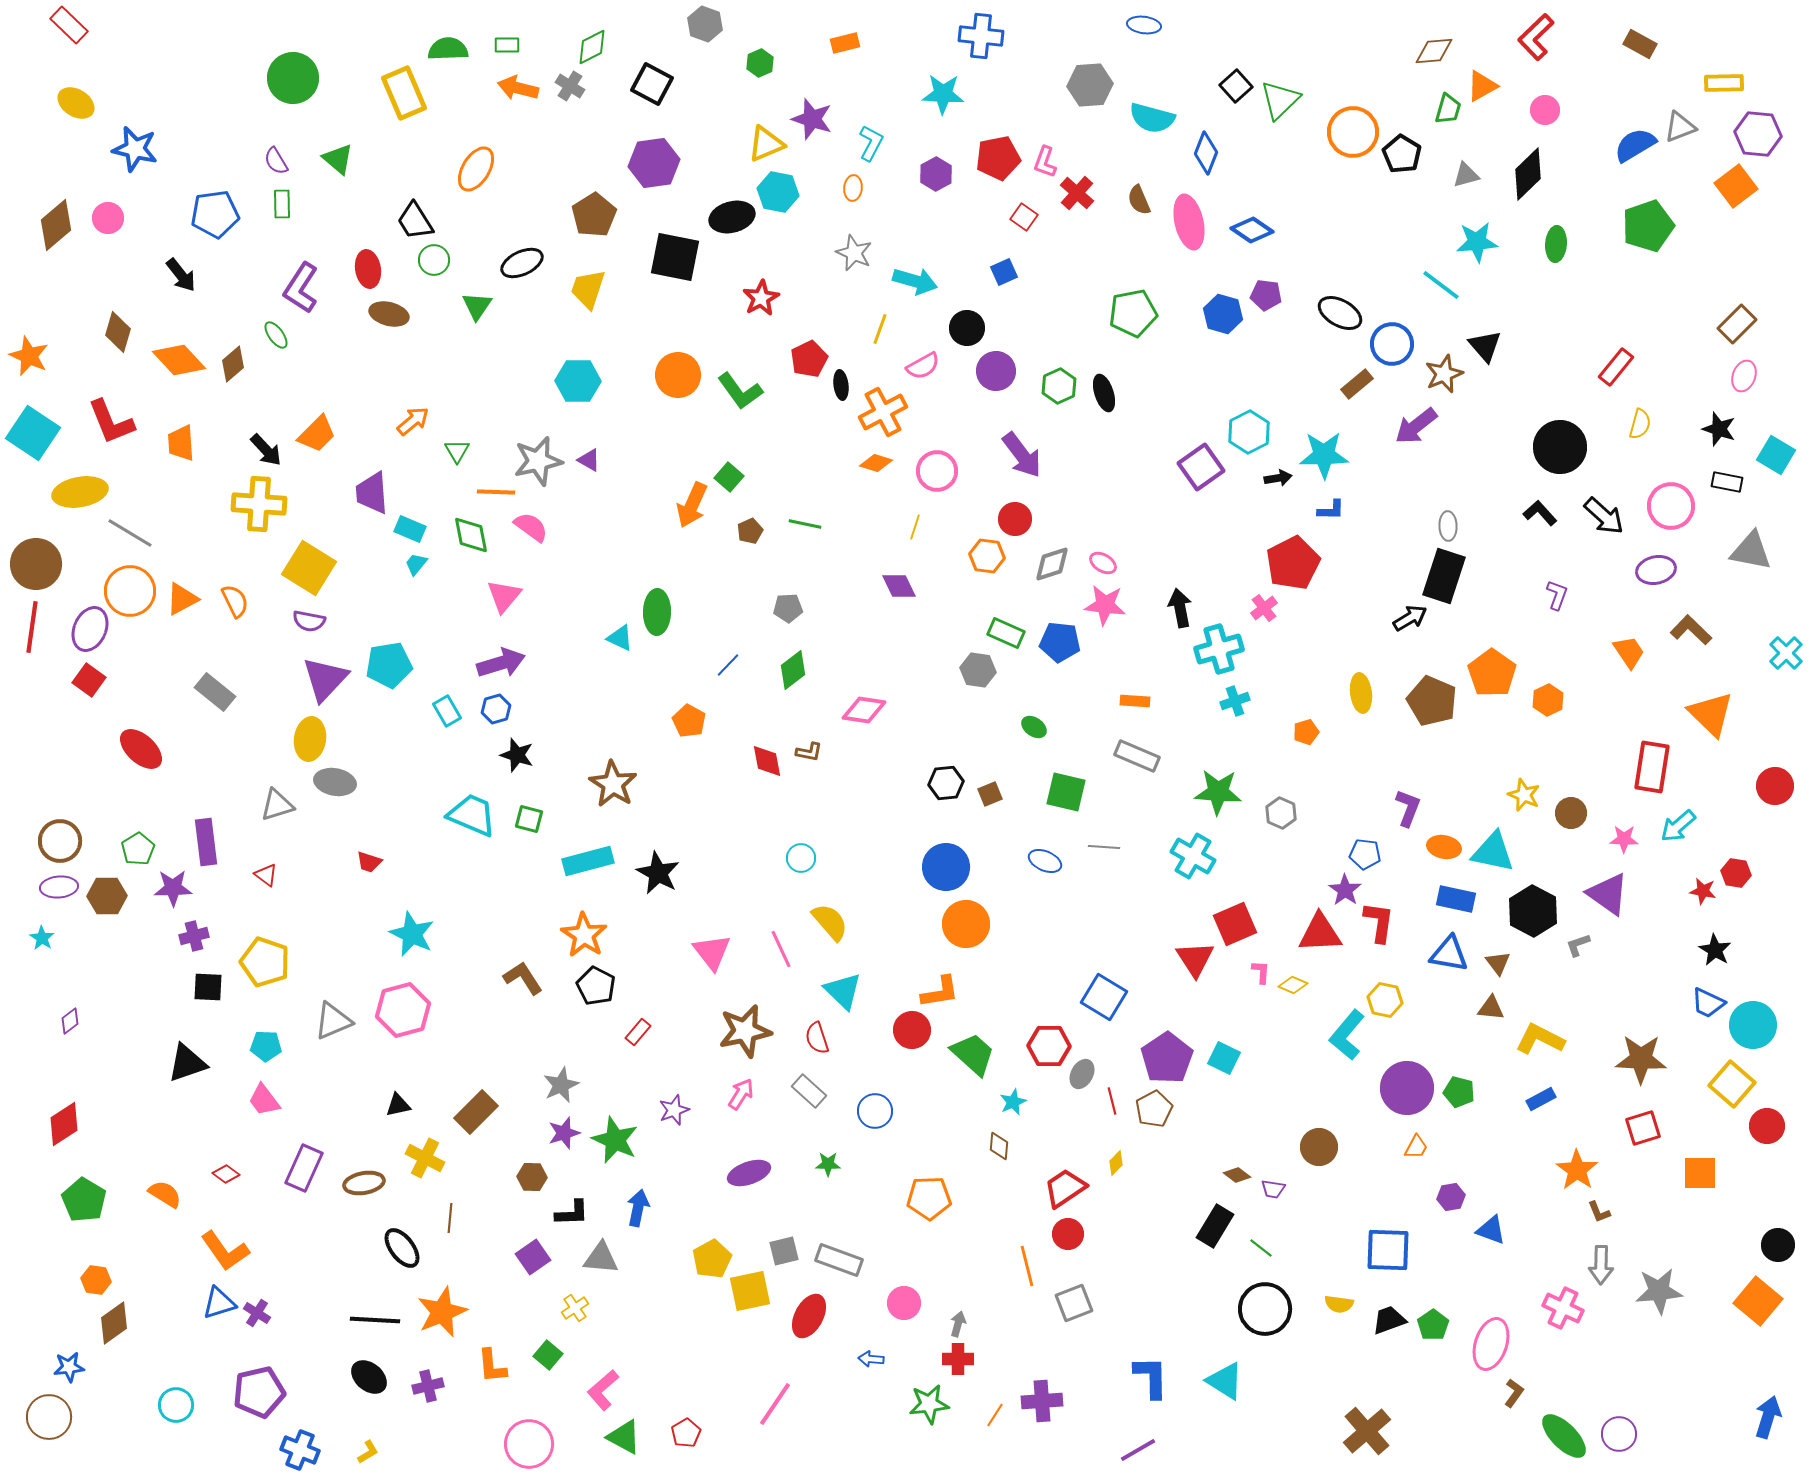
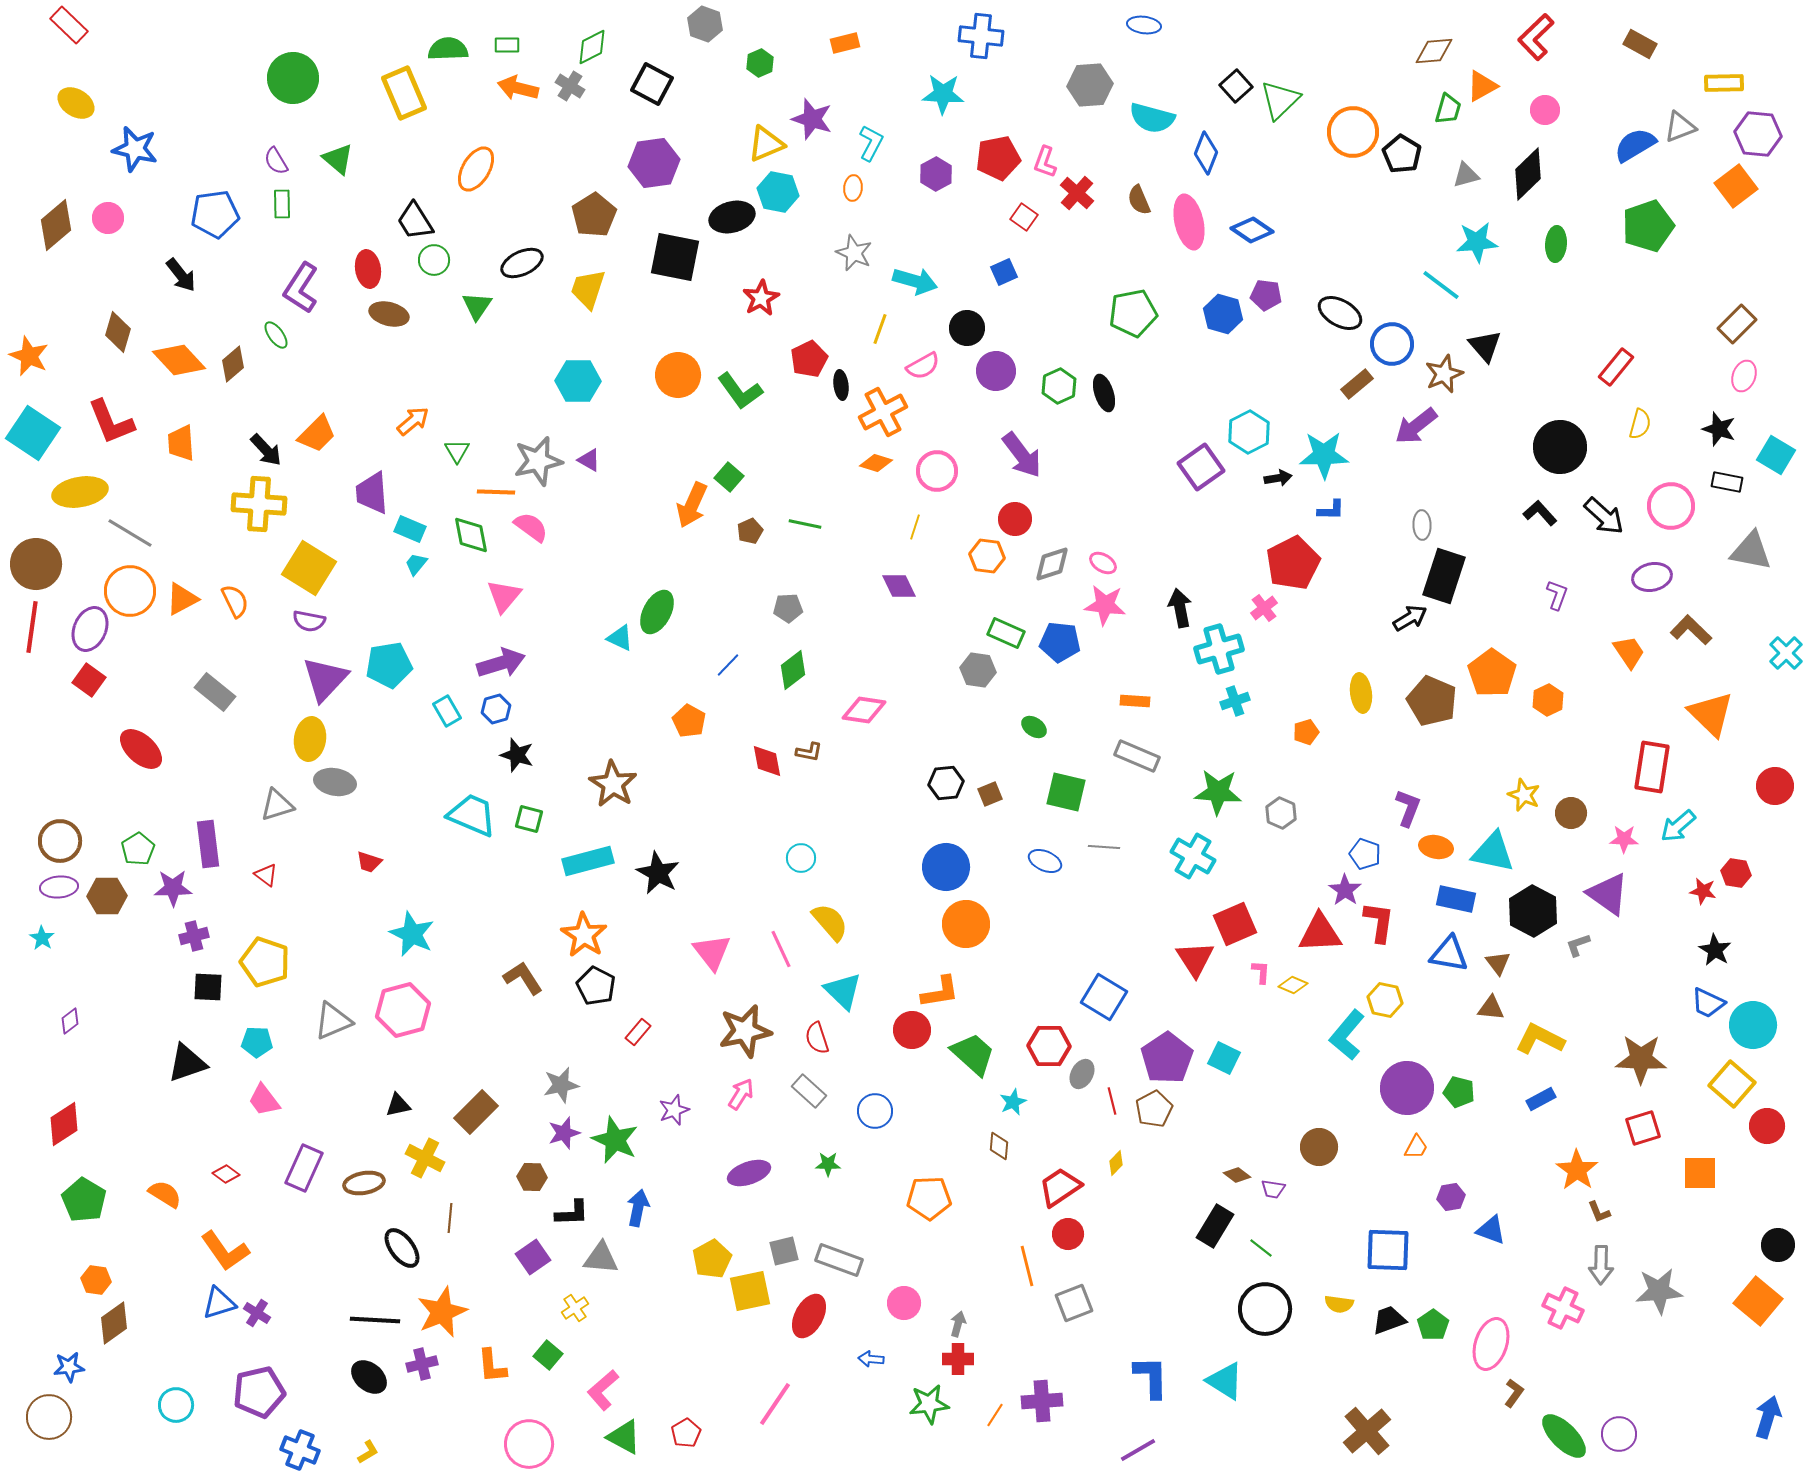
gray ellipse at (1448, 526): moved 26 px left, 1 px up
purple ellipse at (1656, 570): moved 4 px left, 7 px down
green ellipse at (657, 612): rotated 27 degrees clockwise
purple rectangle at (206, 842): moved 2 px right, 2 px down
orange ellipse at (1444, 847): moved 8 px left
blue pentagon at (1365, 854): rotated 12 degrees clockwise
cyan pentagon at (266, 1046): moved 9 px left, 4 px up
gray star at (561, 1085): rotated 12 degrees clockwise
red trapezoid at (1065, 1188): moved 5 px left, 1 px up
purple cross at (428, 1386): moved 6 px left, 22 px up
